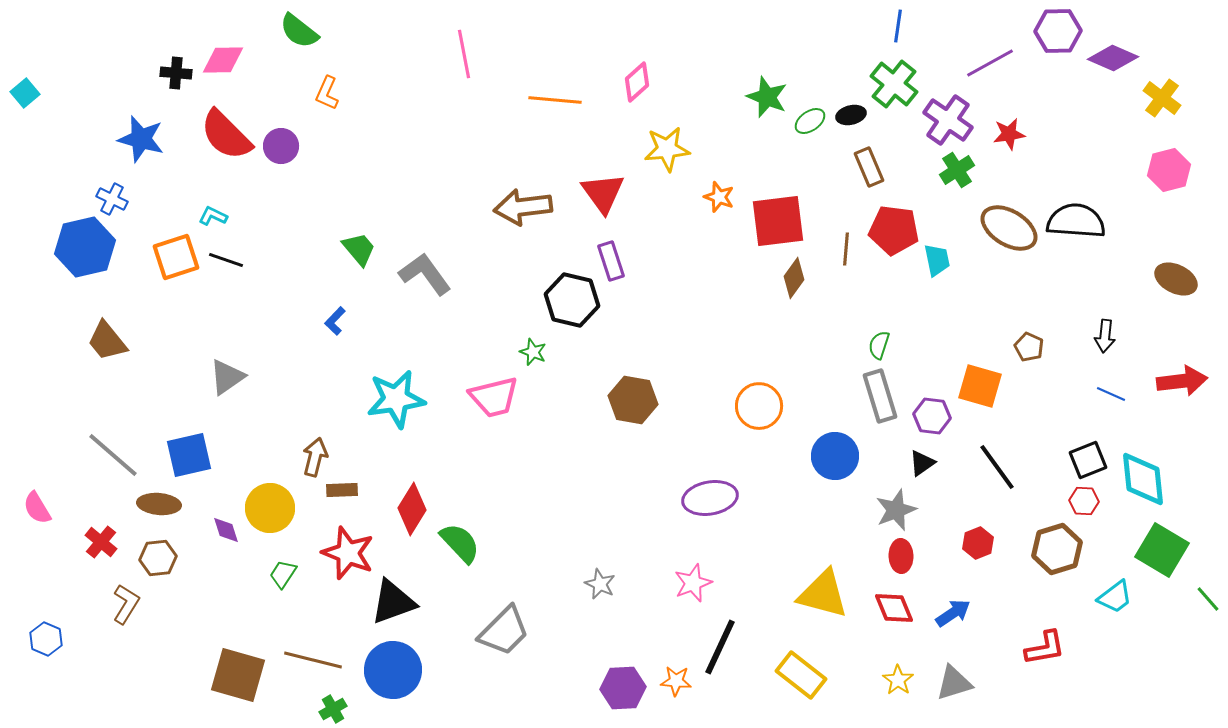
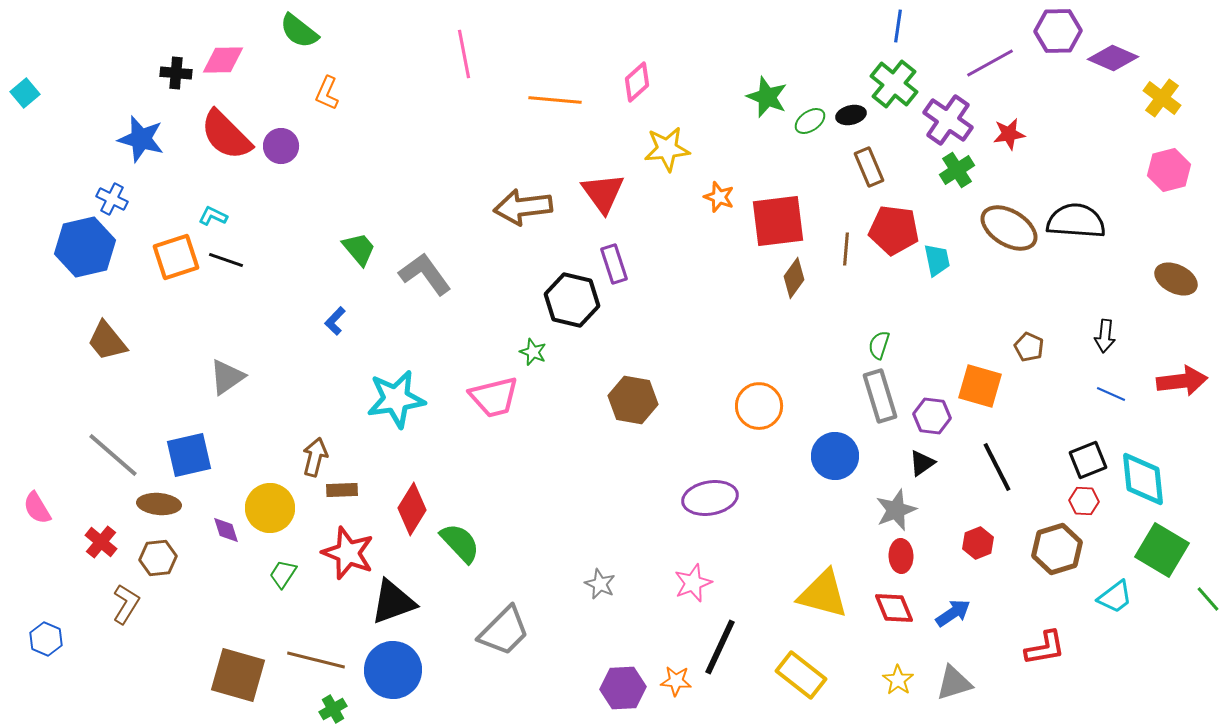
purple rectangle at (611, 261): moved 3 px right, 3 px down
black line at (997, 467): rotated 9 degrees clockwise
brown line at (313, 660): moved 3 px right
